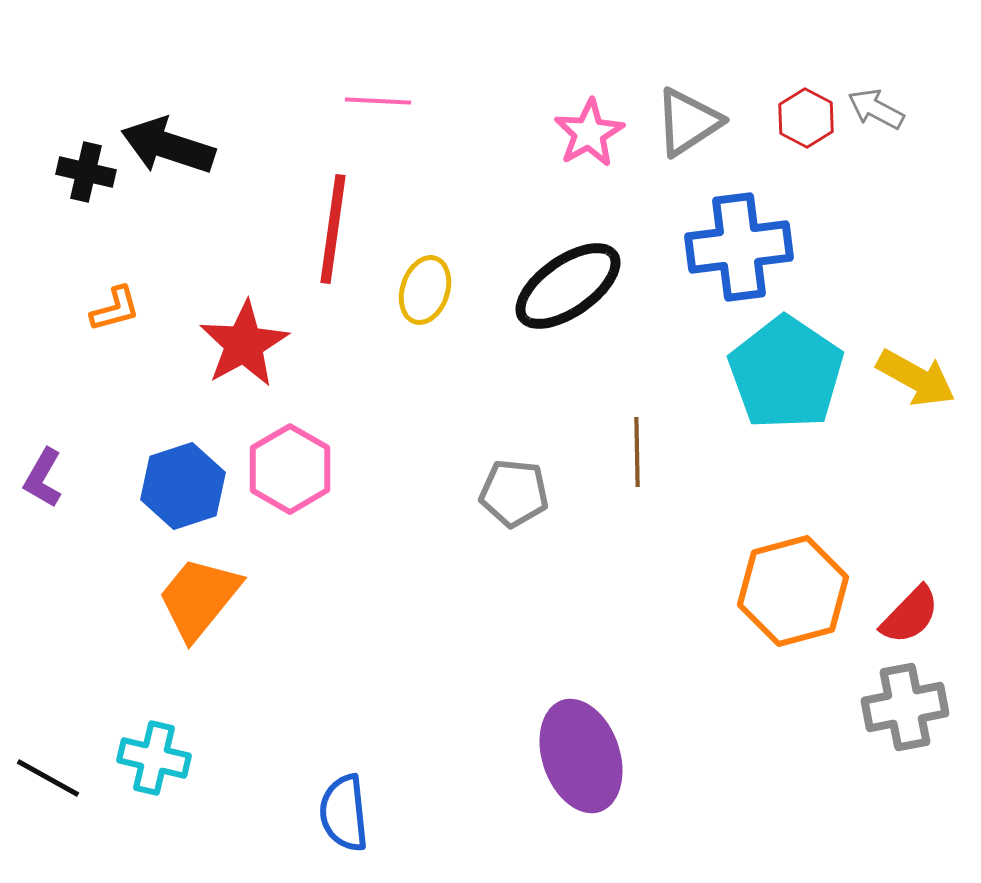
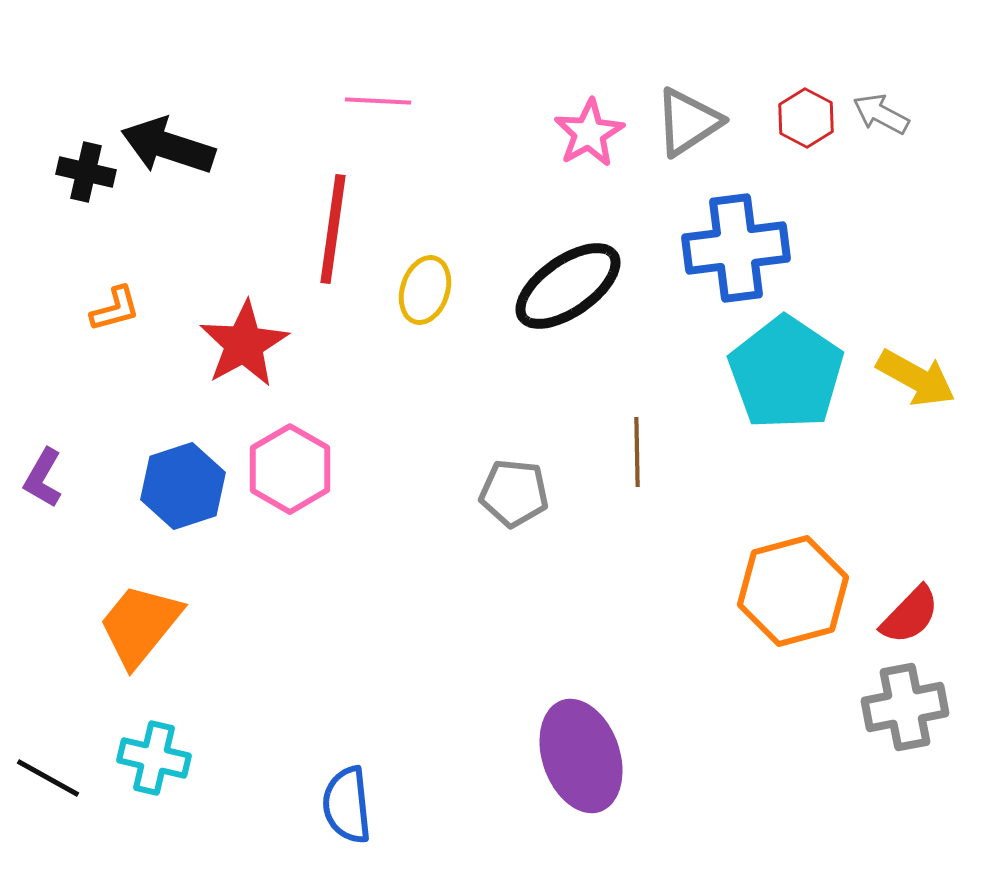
gray arrow: moved 5 px right, 5 px down
blue cross: moved 3 px left, 1 px down
orange trapezoid: moved 59 px left, 27 px down
blue semicircle: moved 3 px right, 8 px up
